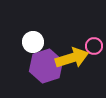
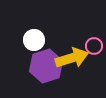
white circle: moved 1 px right, 2 px up
